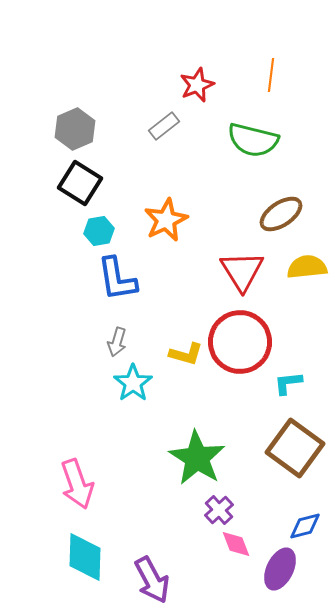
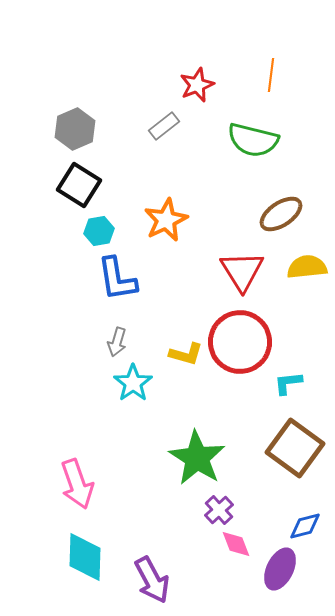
black square: moved 1 px left, 2 px down
